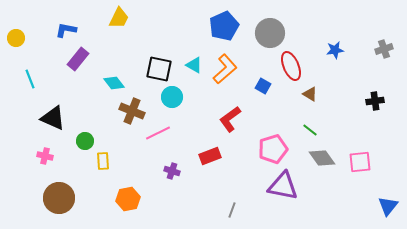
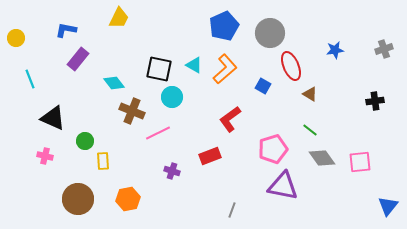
brown circle: moved 19 px right, 1 px down
